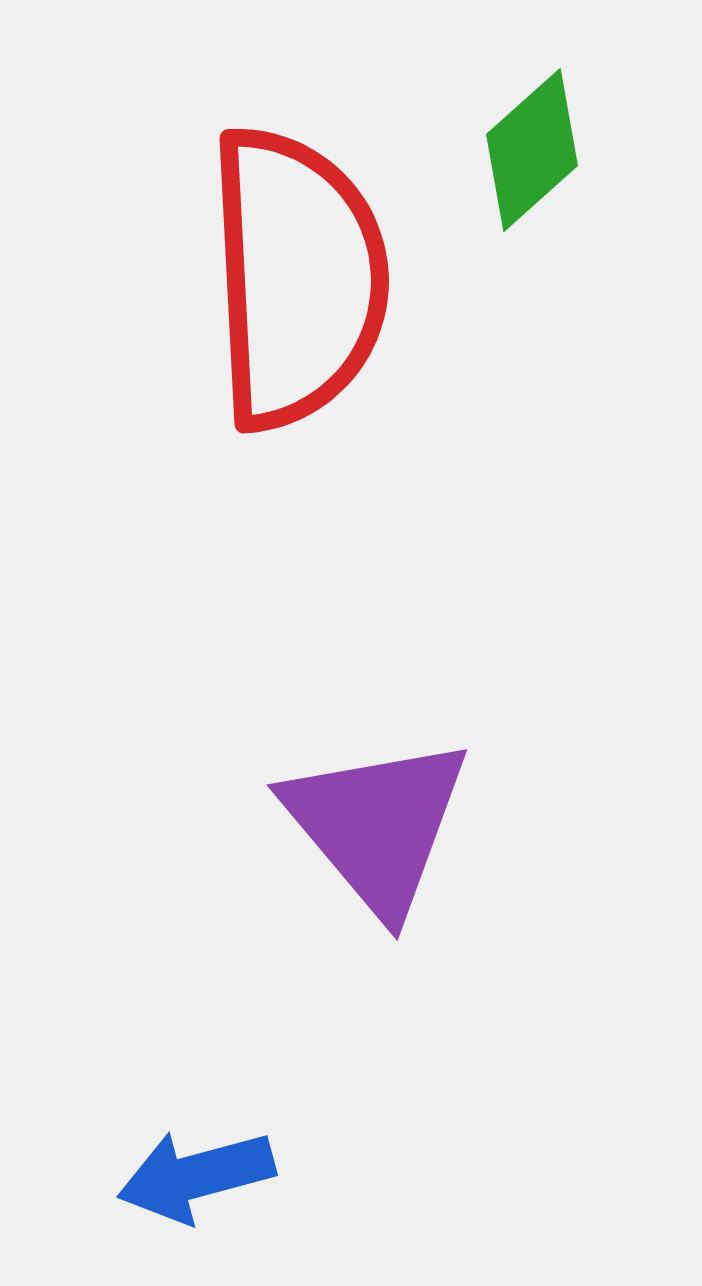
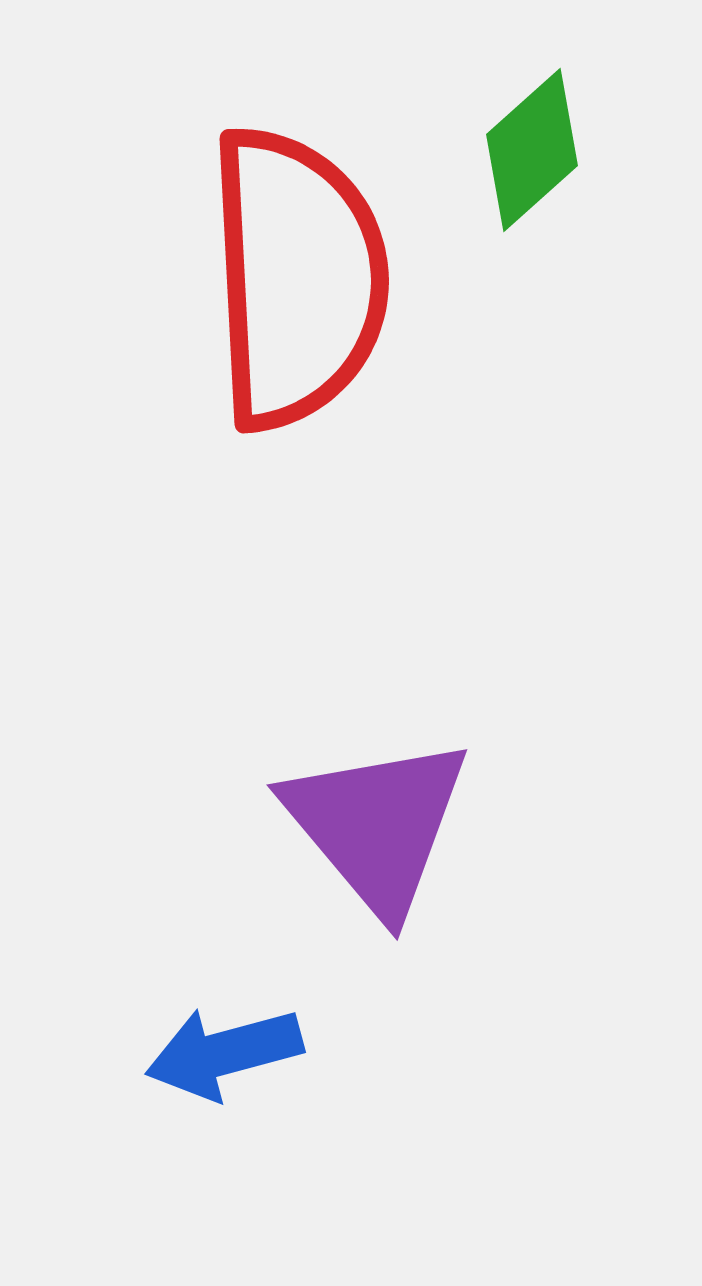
blue arrow: moved 28 px right, 123 px up
